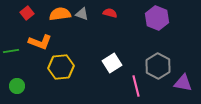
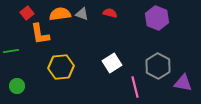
orange L-shape: moved 8 px up; rotated 60 degrees clockwise
pink line: moved 1 px left, 1 px down
